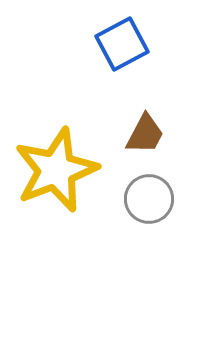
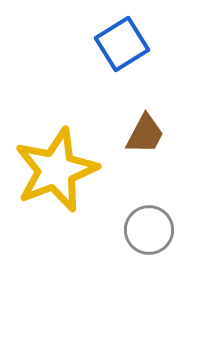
blue square: rotated 4 degrees counterclockwise
gray circle: moved 31 px down
